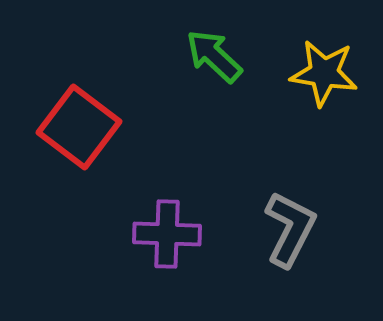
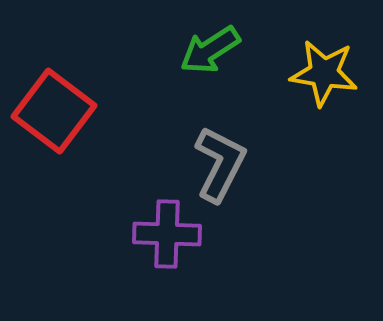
green arrow: moved 4 px left, 6 px up; rotated 76 degrees counterclockwise
red square: moved 25 px left, 16 px up
gray L-shape: moved 70 px left, 65 px up
